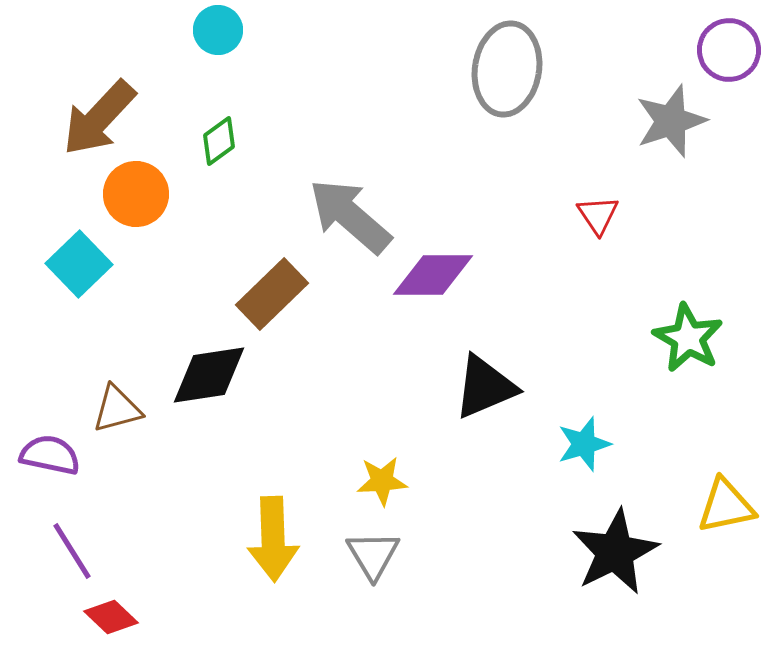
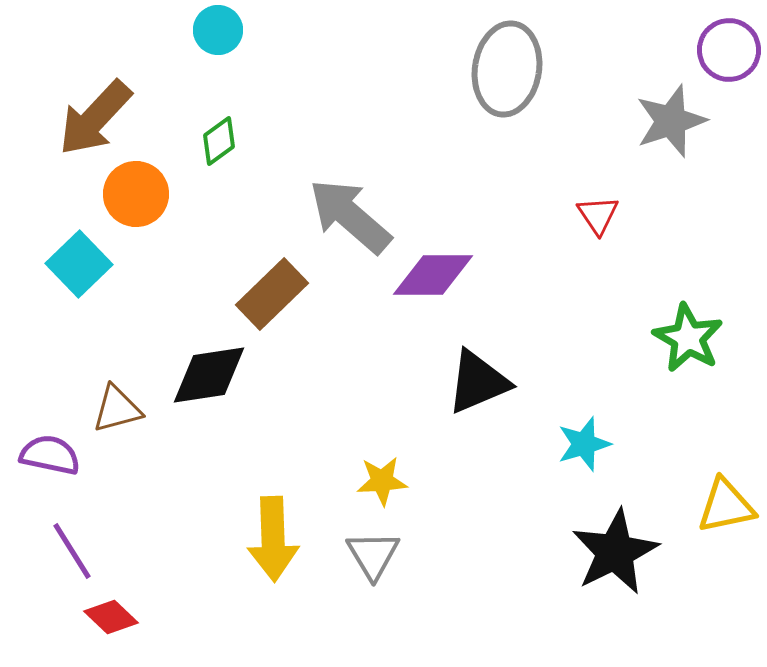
brown arrow: moved 4 px left
black triangle: moved 7 px left, 5 px up
